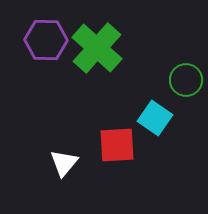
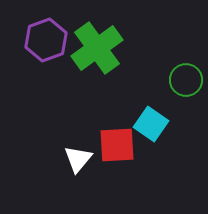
purple hexagon: rotated 21 degrees counterclockwise
green cross: rotated 12 degrees clockwise
cyan square: moved 4 px left, 6 px down
white triangle: moved 14 px right, 4 px up
